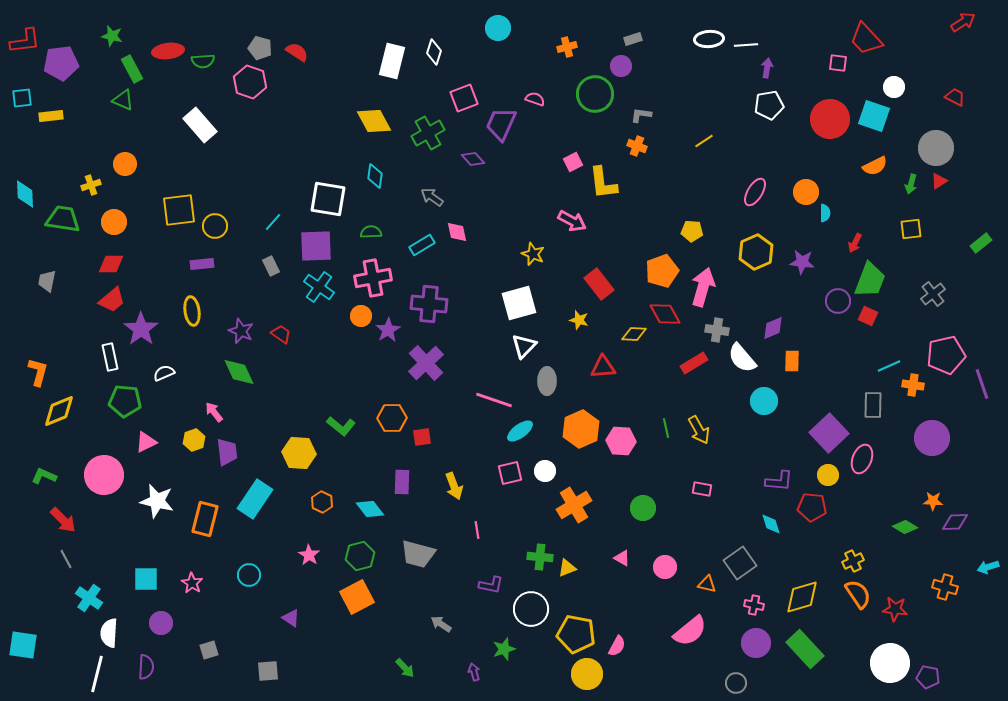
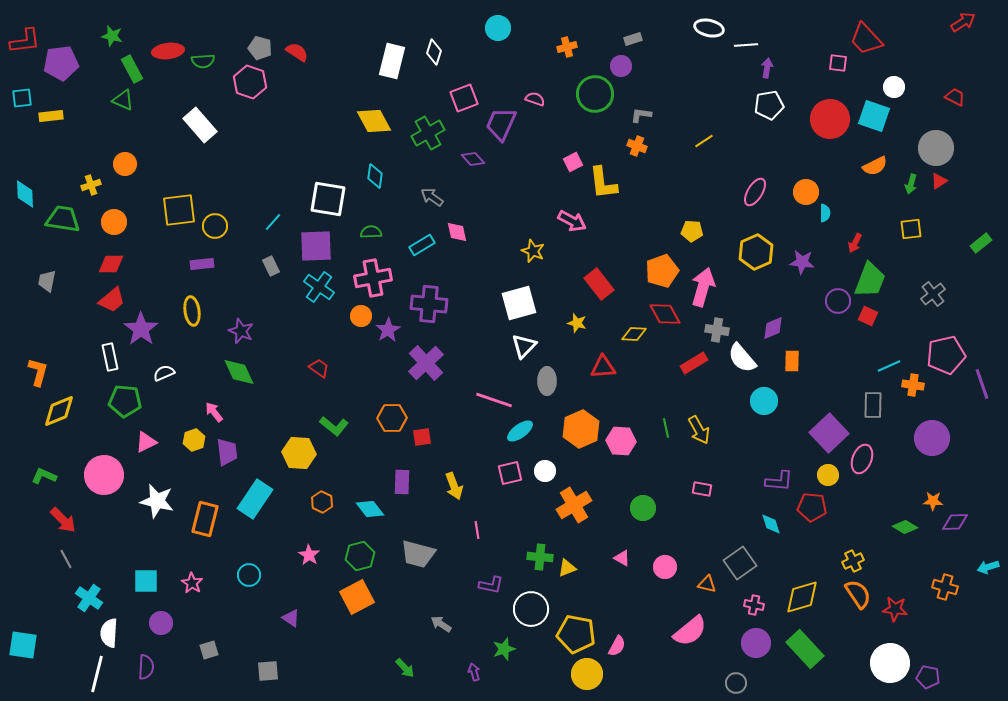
white ellipse at (709, 39): moved 11 px up; rotated 16 degrees clockwise
yellow star at (533, 254): moved 3 px up
yellow star at (579, 320): moved 2 px left, 3 px down
red trapezoid at (281, 334): moved 38 px right, 34 px down
green L-shape at (341, 426): moved 7 px left
cyan square at (146, 579): moved 2 px down
